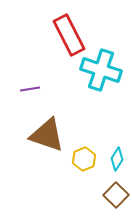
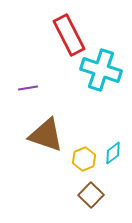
purple line: moved 2 px left, 1 px up
brown triangle: moved 1 px left
cyan diamond: moved 4 px left, 6 px up; rotated 20 degrees clockwise
brown square: moved 25 px left
